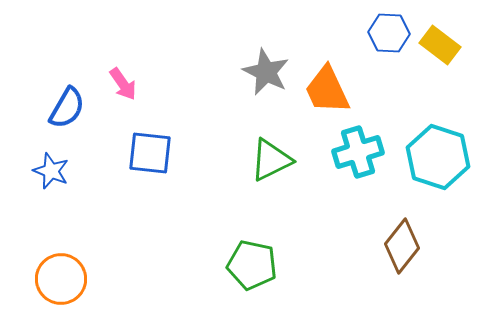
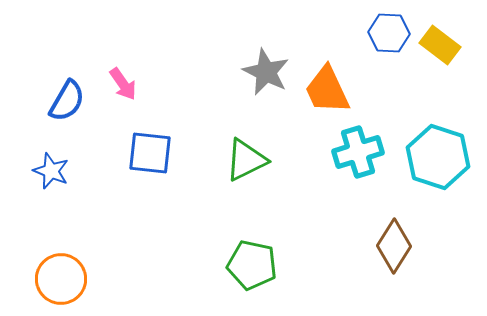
blue semicircle: moved 7 px up
green triangle: moved 25 px left
brown diamond: moved 8 px left; rotated 6 degrees counterclockwise
